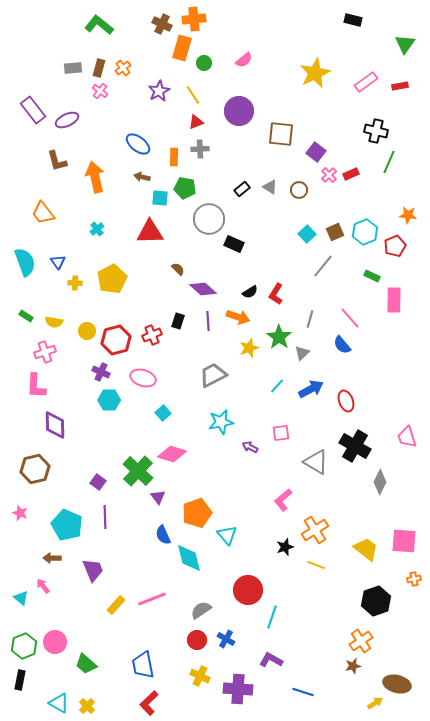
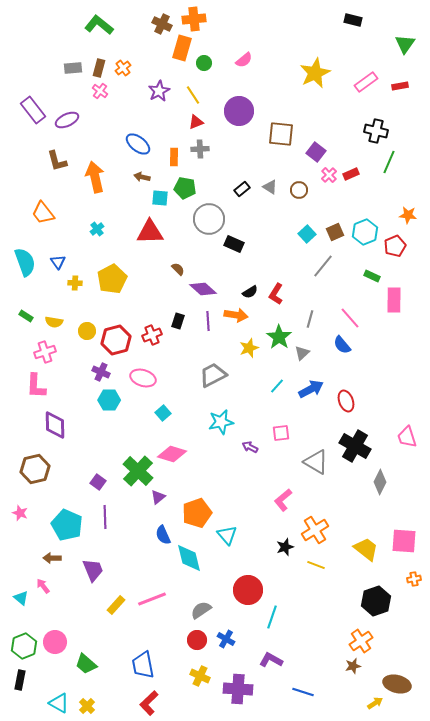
orange arrow at (238, 317): moved 2 px left, 2 px up; rotated 10 degrees counterclockwise
purple triangle at (158, 497): rotated 28 degrees clockwise
